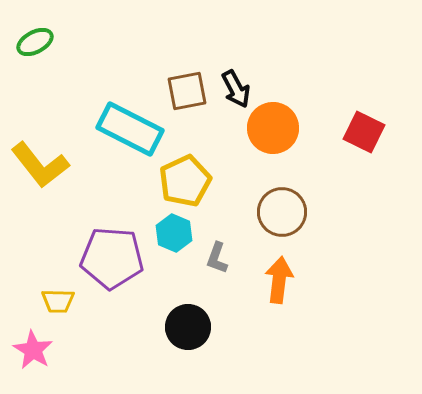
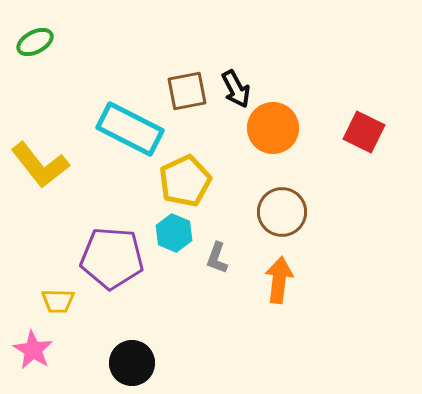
black circle: moved 56 px left, 36 px down
